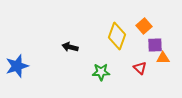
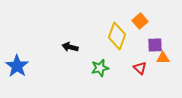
orange square: moved 4 px left, 5 px up
blue star: rotated 20 degrees counterclockwise
green star: moved 1 px left, 4 px up; rotated 12 degrees counterclockwise
